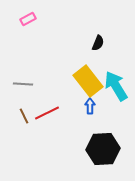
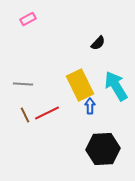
black semicircle: rotated 21 degrees clockwise
yellow rectangle: moved 8 px left, 4 px down; rotated 12 degrees clockwise
brown line: moved 1 px right, 1 px up
